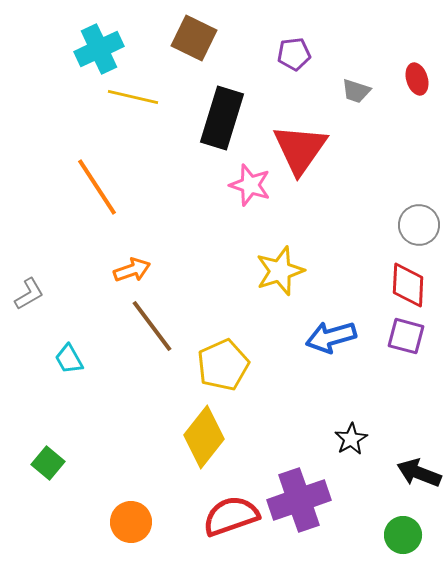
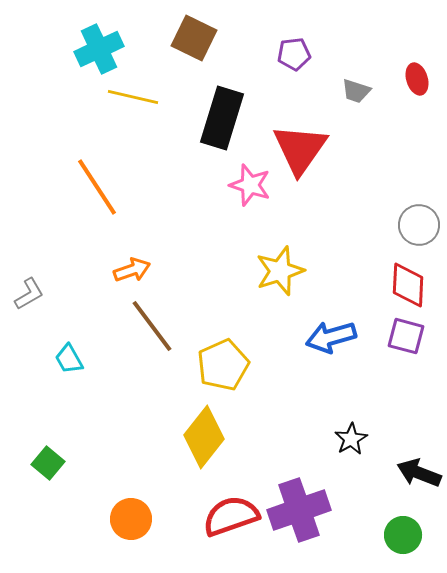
purple cross: moved 10 px down
orange circle: moved 3 px up
